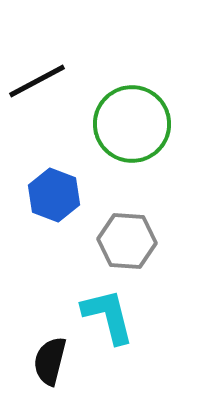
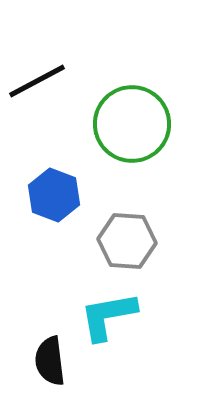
cyan L-shape: rotated 86 degrees counterclockwise
black semicircle: rotated 21 degrees counterclockwise
